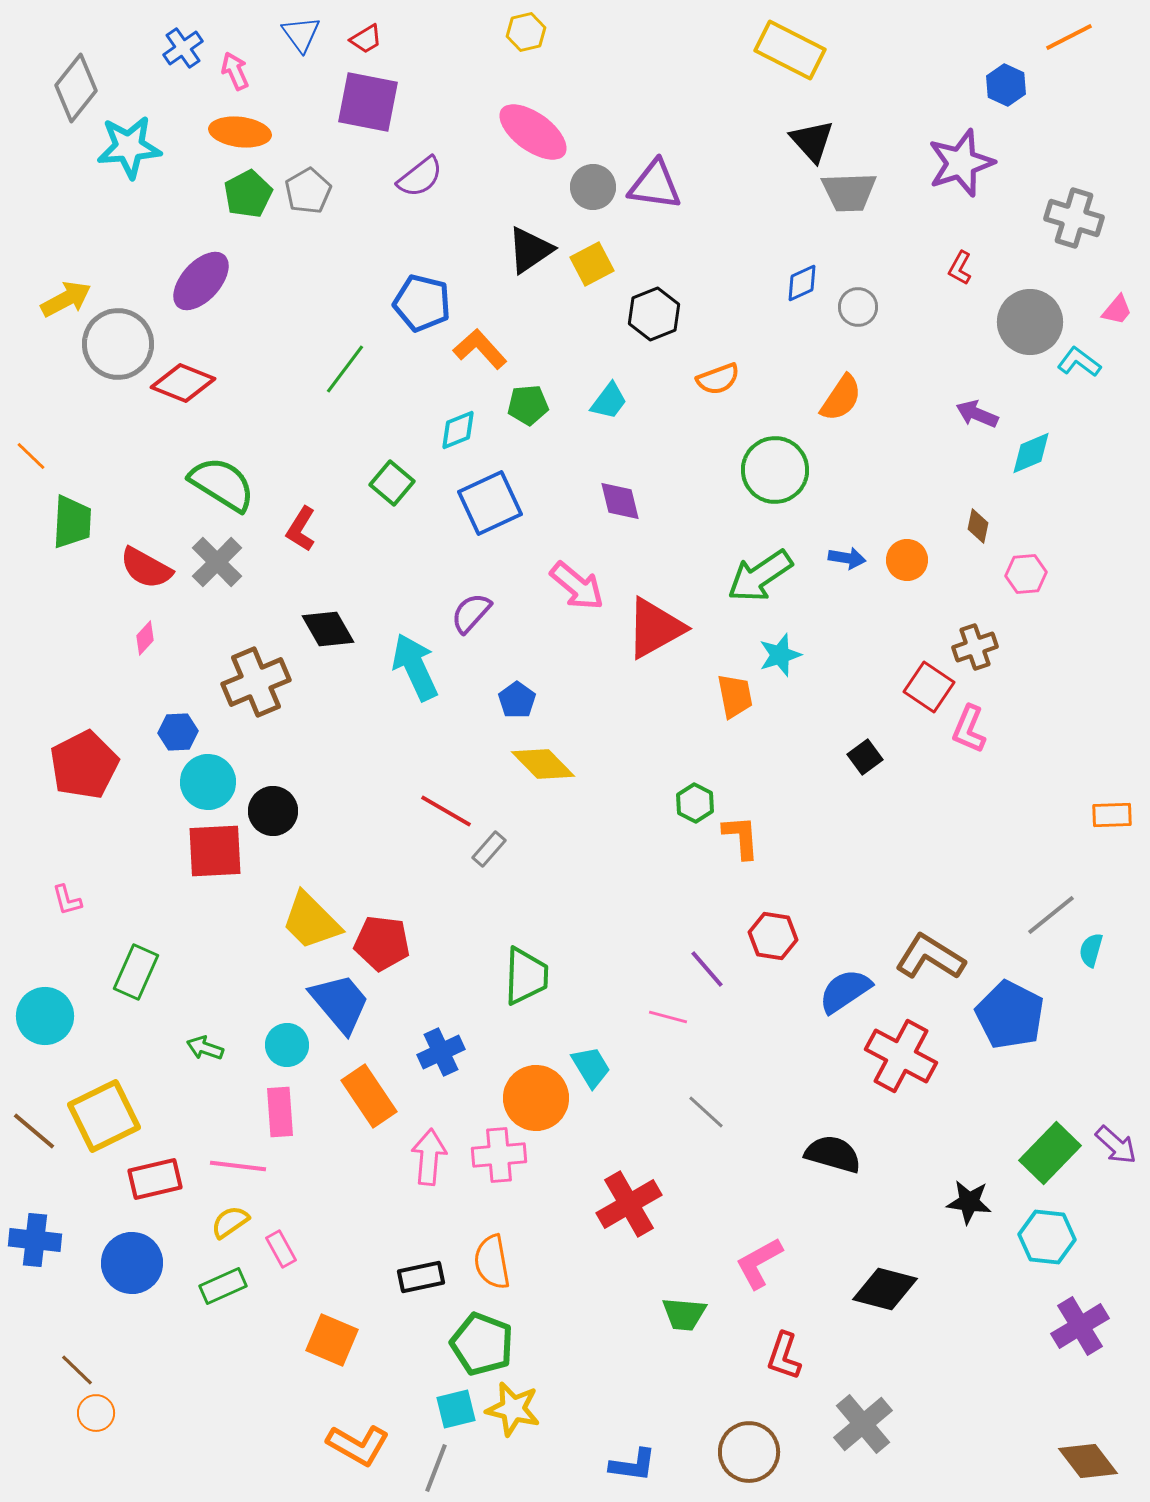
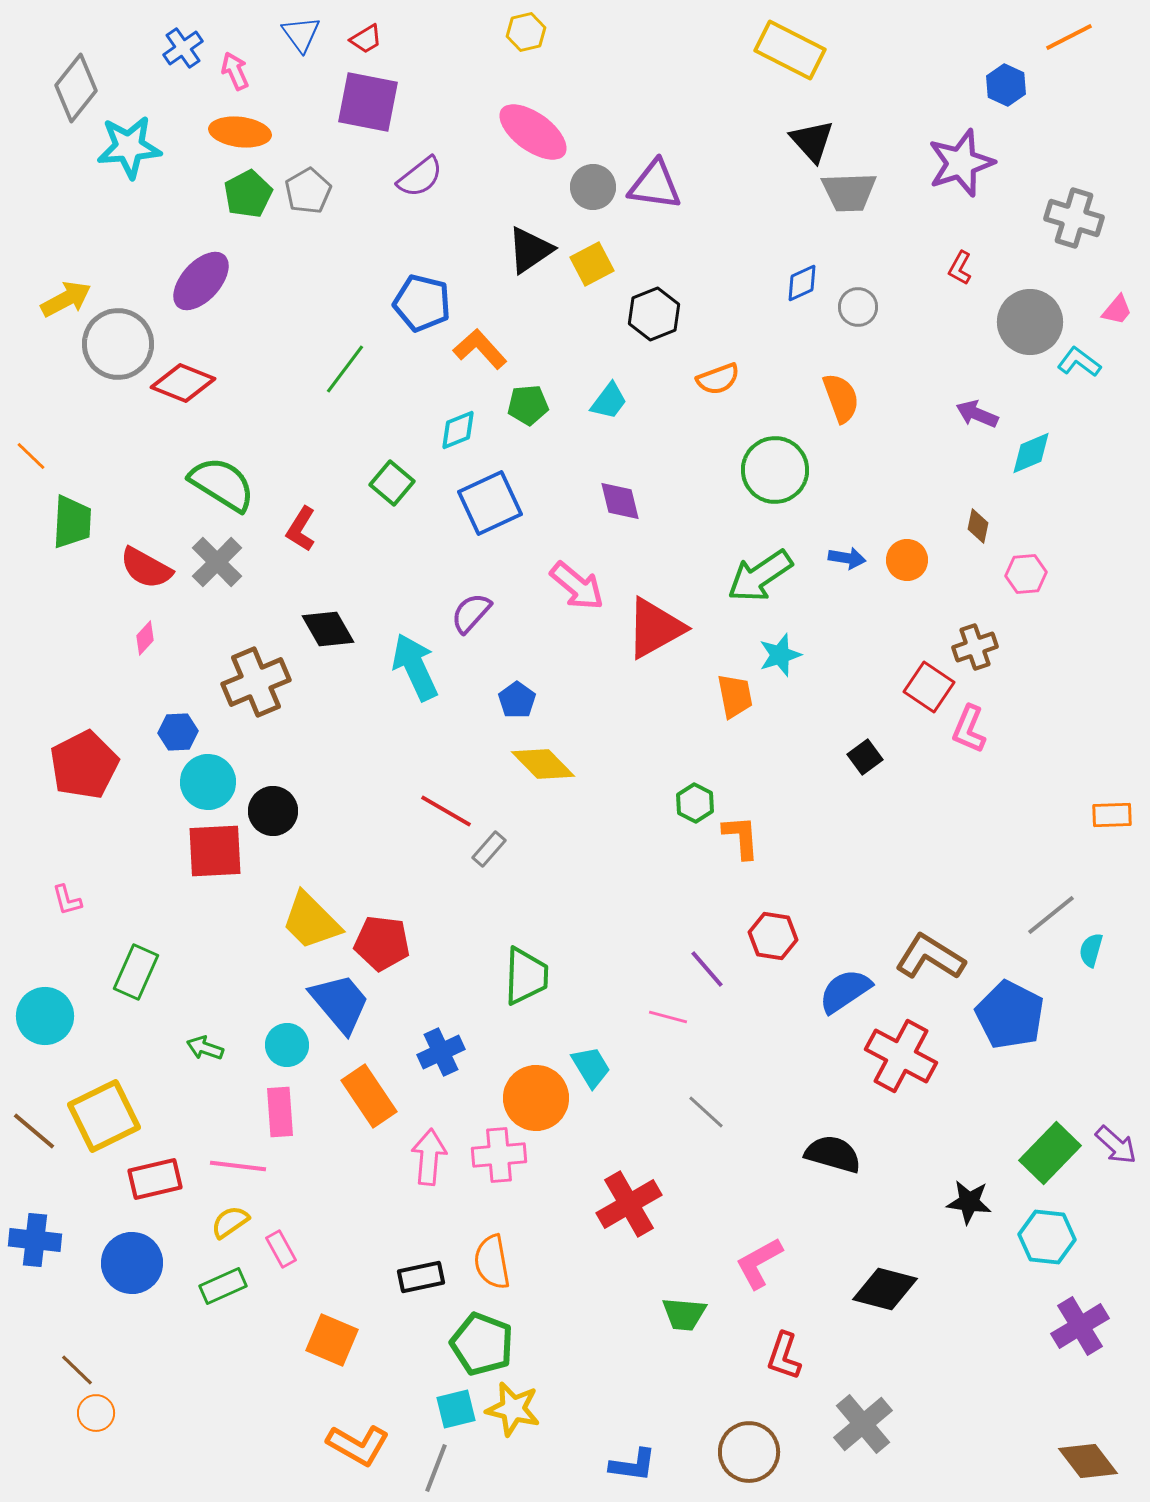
orange semicircle at (841, 398): rotated 54 degrees counterclockwise
